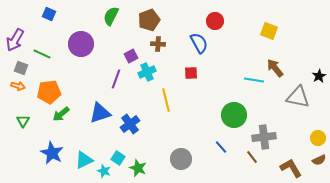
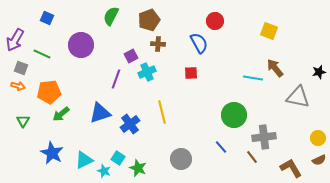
blue square: moved 2 px left, 4 px down
purple circle: moved 1 px down
black star: moved 4 px up; rotated 16 degrees clockwise
cyan line: moved 1 px left, 2 px up
yellow line: moved 4 px left, 12 px down
